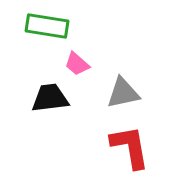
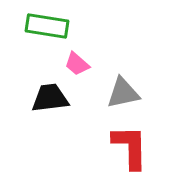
red L-shape: rotated 9 degrees clockwise
